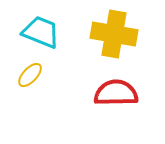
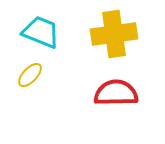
yellow cross: rotated 18 degrees counterclockwise
